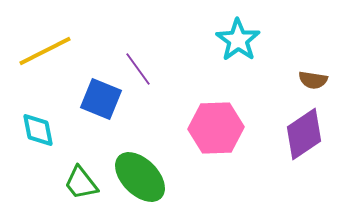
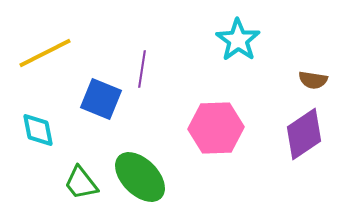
yellow line: moved 2 px down
purple line: moved 4 px right; rotated 45 degrees clockwise
